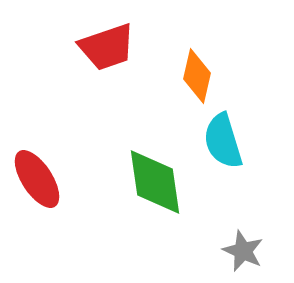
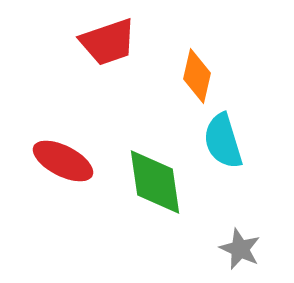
red trapezoid: moved 1 px right, 5 px up
red ellipse: moved 26 px right, 18 px up; rotated 30 degrees counterclockwise
gray star: moved 3 px left, 2 px up
